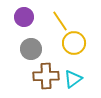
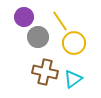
gray circle: moved 7 px right, 12 px up
brown cross: moved 1 px left, 4 px up; rotated 15 degrees clockwise
